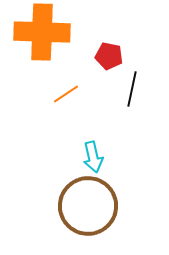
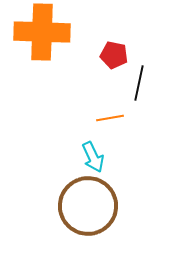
red pentagon: moved 5 px right, 1 px up
black line: moved 7 px right, 6 px up
orange line: moved 44 px right, 24 px down; rotated 24 degrees clockwise
cyan arrow: rotated 12 degrees counterclockwise
